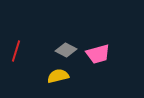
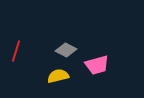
pink trapezoid: moved 1 px left, 11 px down
